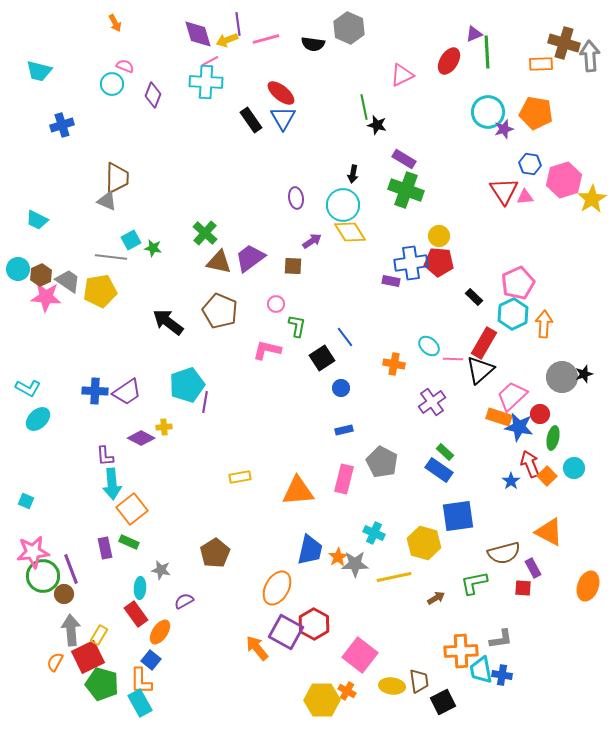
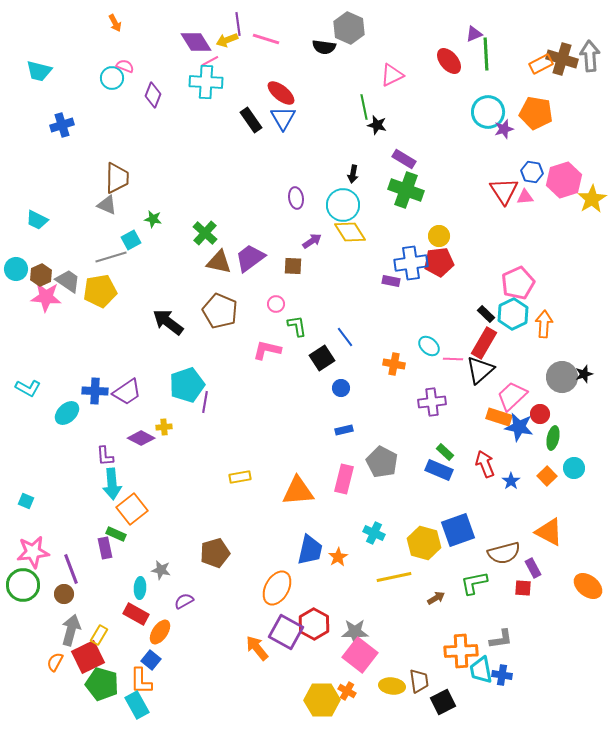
purple diamond at (198, 34): moved 2 px left, 8 px down; rotated 16 degrees counterclockwise
pink line at (266, 39): rotated 32 degrees clockwise
brown cross at (564, 43): moved 2 px left, 16 px down
black semicircle at (313, 44): moved 11 px right, 3 px down
green line at (487, 52): moved 1 px left, 2 px down
red ellipse at (449, 61): rotated 72 degrees counterclockwise
orange rectangle at (541, 64): rotated 25 degrees counterclockwise
pink triangle at (402, 75): moved 10 px left
cyan circle at (112, 84): moved 6 px up
blue hexagon at (530, 164): moved 2 px right, 8 px down
gray triangle at (107, 201): moved 4 px down
green star at (153, 248): moved 29 px up
gray line at (111, 257): rotated 24 degrees counterclockwise
red pentagon at (439, 262): rotated 12 degrees counterclockwise
cyan circle at (18, 269): moved 2 px left
black rectangle at (474, 297): moved 12 px right, 17 px down
green L-shape at (297, 326): rotated 20 degrees counterclockwise
purple cross at (432, 402): rotated 28 degrees clockwise
cyan ellipse at (38, 419): moved 29 px right, 6 px up
red arrow at (530, 464): moved 45 px left
blue rectangle at (439, 470): rotated 12 degrees counterclockwise
blue square at (458, 516): moved 14 px down; rotated 12 degrees counterclockwise
green rectangle at (129, 542): moved 13 px left, 8 px up
brown pentagon at (215, 553): rotated 16 degrees clockwise
gray star at (355, 564): moved 68 px down
green circle at (43, 576): moved 20 px left, 9 px down
orange ellipse at (588, 586): rotated 72 degrees counterclockwise
red rectangle at (136, 614): rotated 25 degrees counterclockwise
gray arrow at (71, 630): rotated 20 degrees clockwise
cyan rectangle at (140, 703): moved 3 px left, 2 px down
